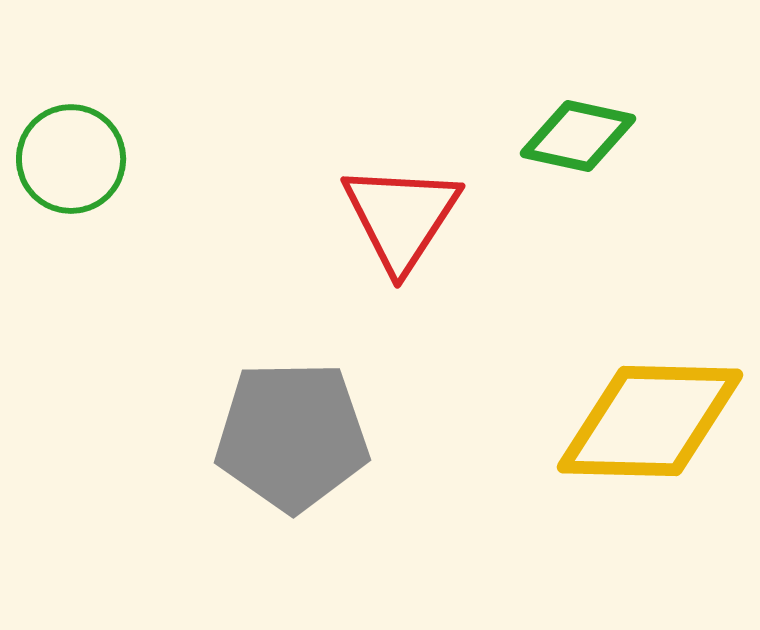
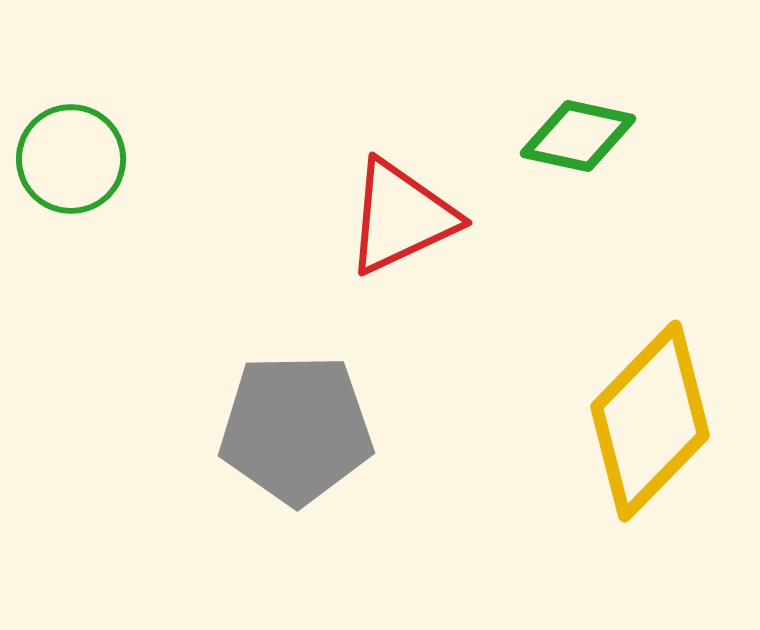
red triangle: rotated 32 degrees clockwise
yellow diamond: rotated 47 degrees counterclockwise
gray pentagon: moved 4 px right, 7 px up
